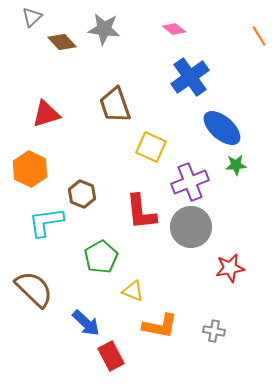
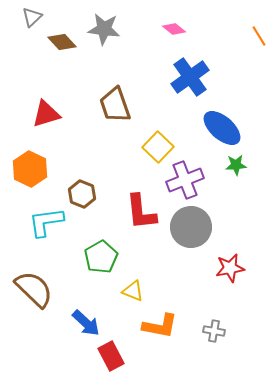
yellow square: moved 7 px right; rotated 20 degrees clockwise
purple cross: moved 5 px left, 2 px up
